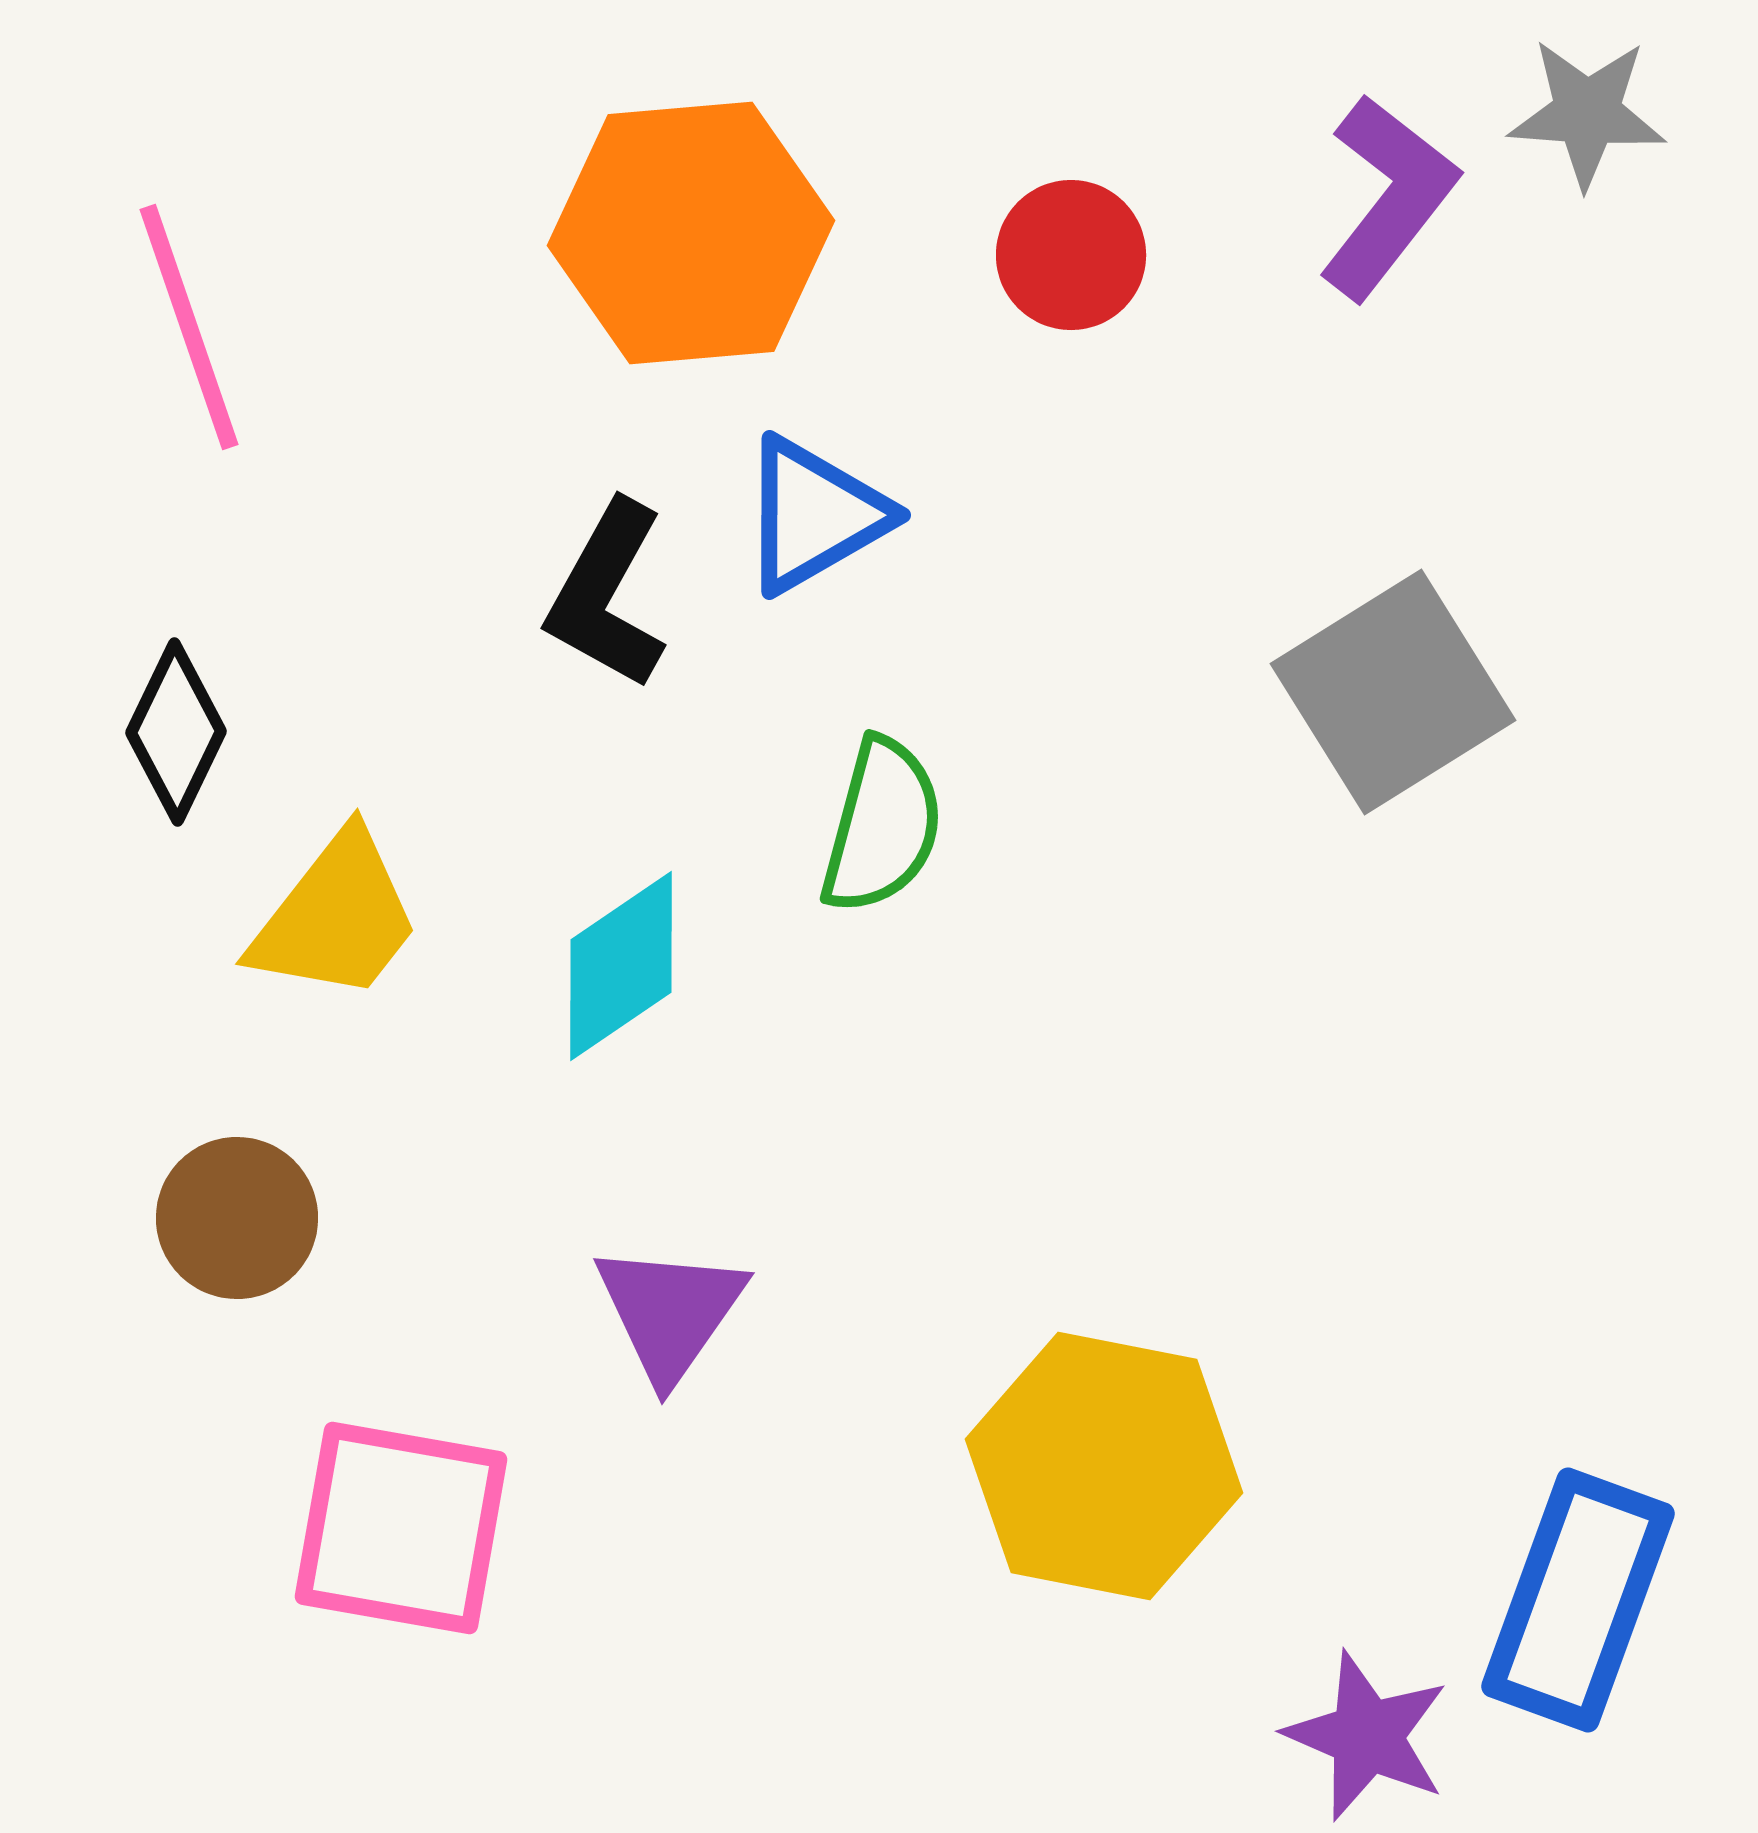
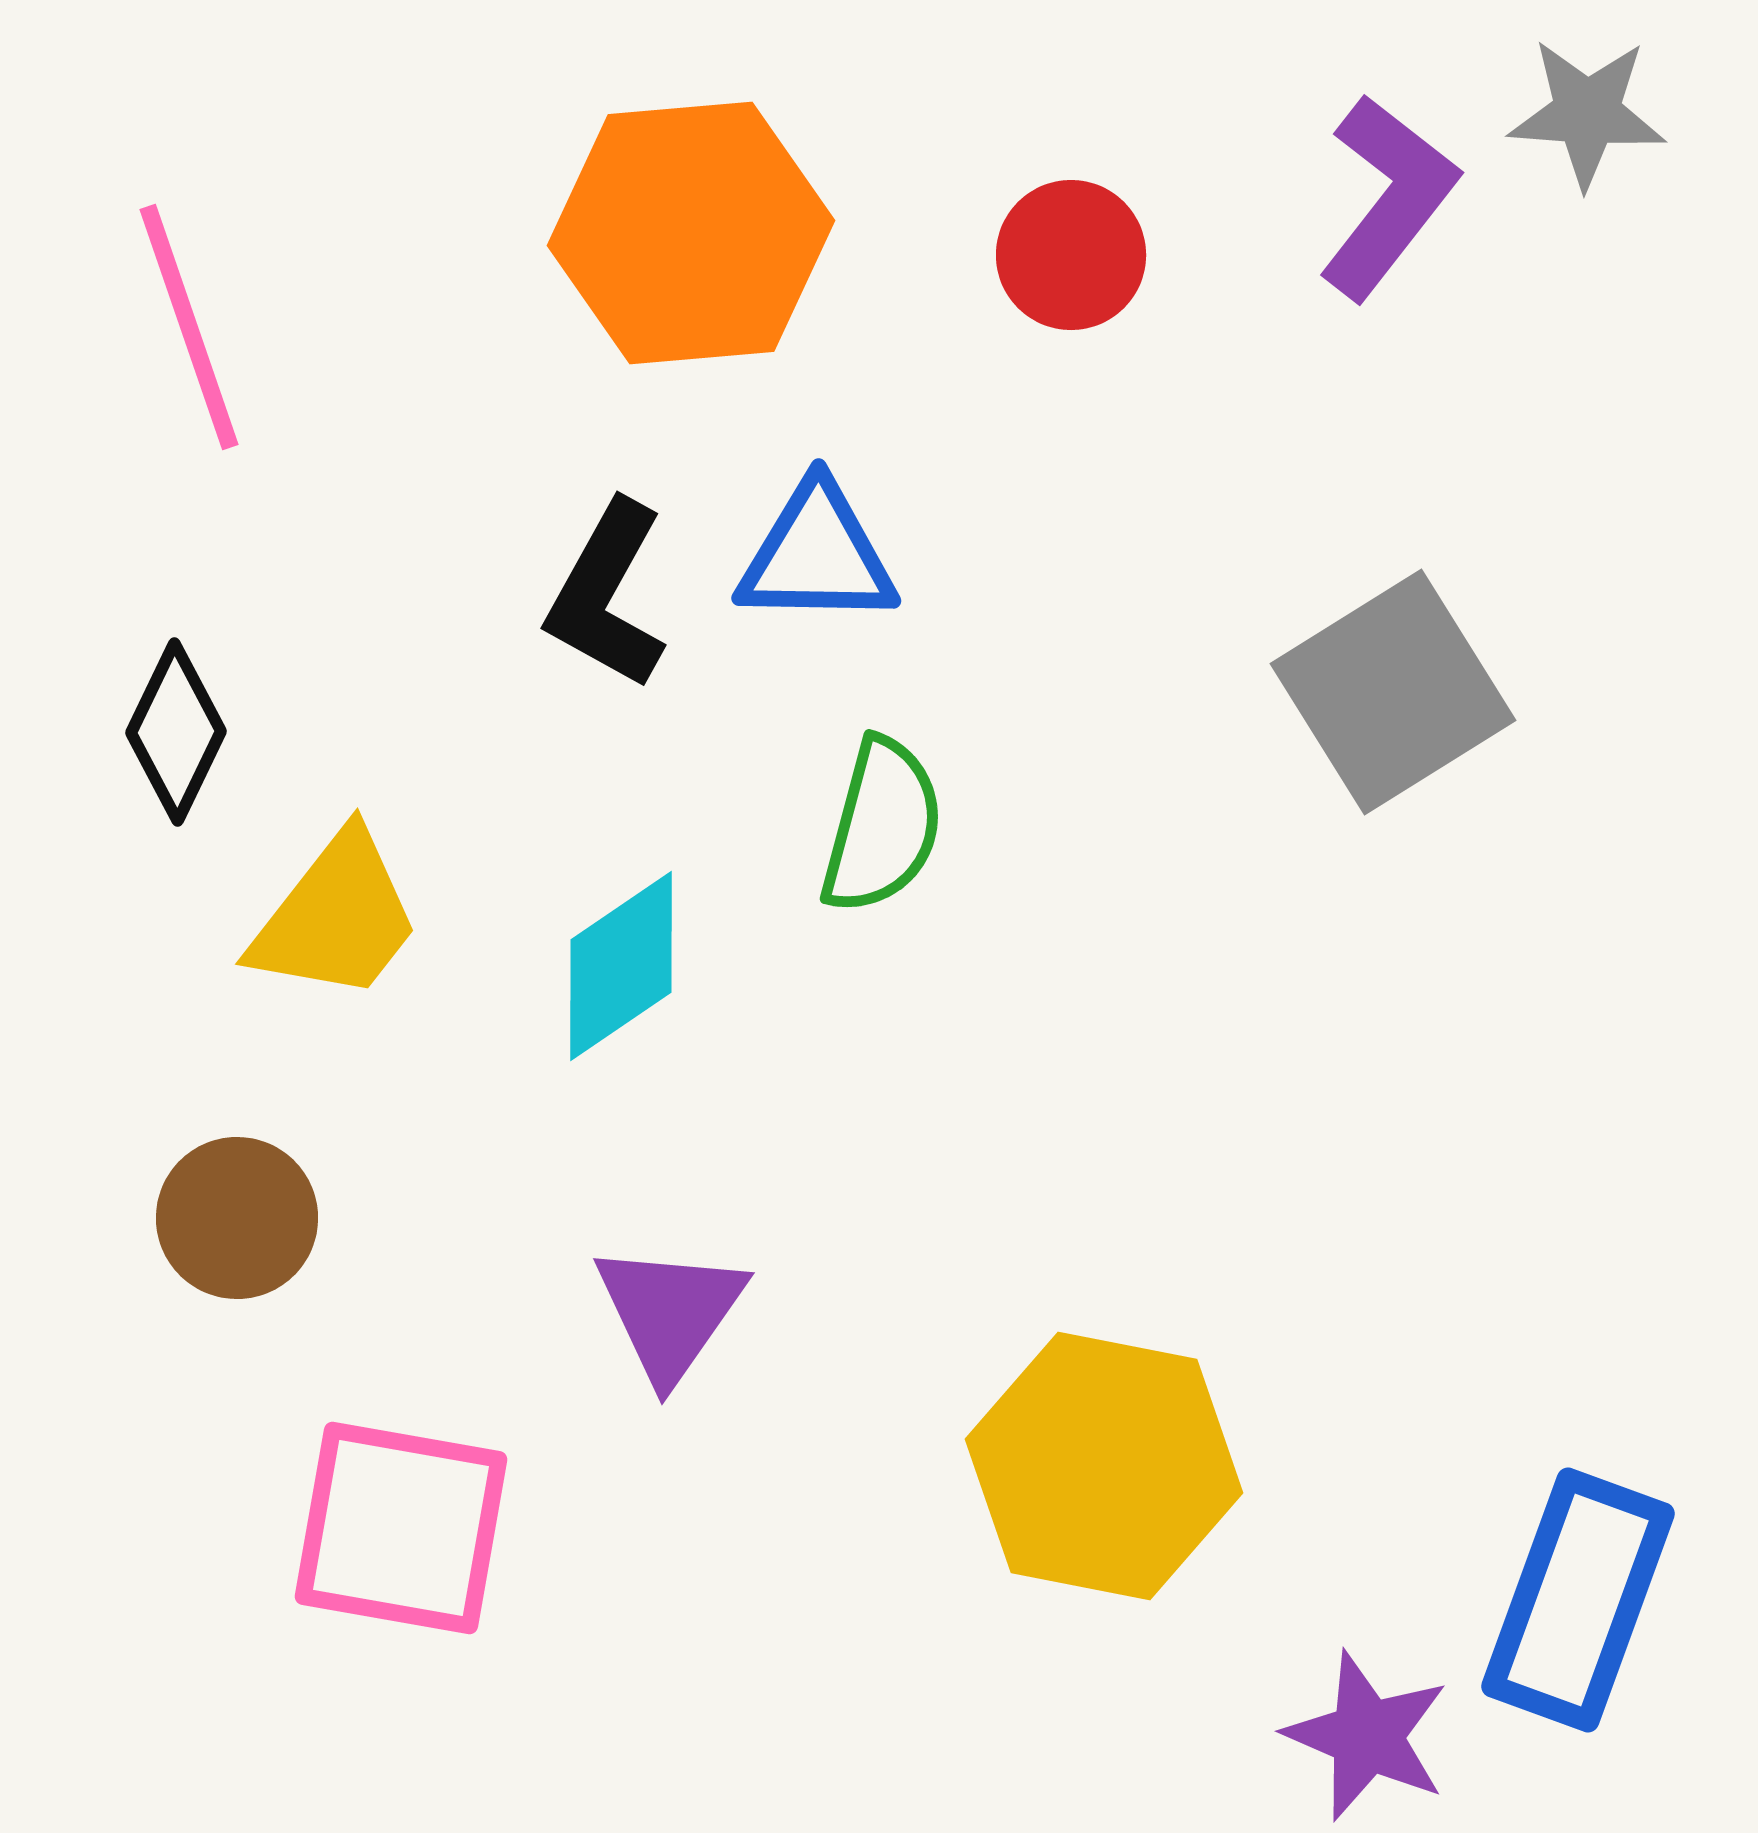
blue triangle: moved 3 px right, 40 px down; rotated 31 degrees clockwise
